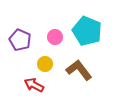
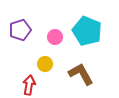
purple pentagon: moved 10 px up; rotated 30 degrees clockwise
brown L-shape: moved 2 px right, 4 px down; rotated 8 degrees clockwise
red arrow: moved 5 px left; rotated 72 degrees clockwise
